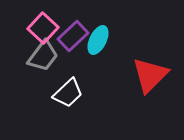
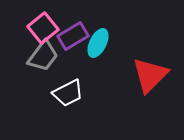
pink square: rotated 8 degrees clockwise
purple rectangle: rotated 12 degrees clockwise
cyan ellipse: moved 3 px down
white trapezoid: rotated 16 degrees clockwise
